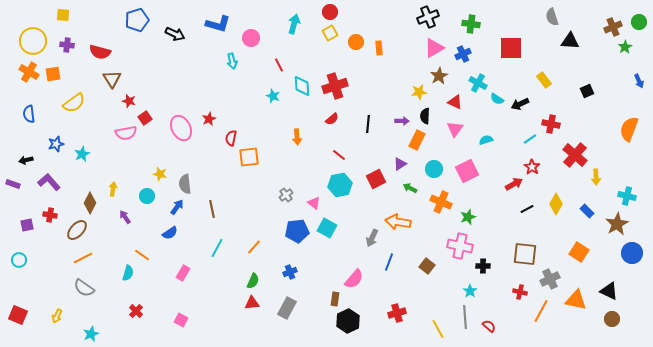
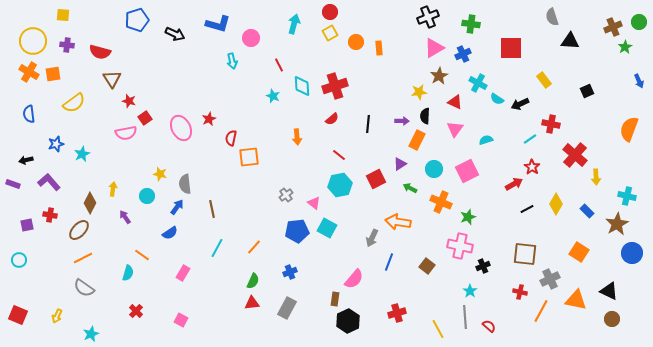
brown ellipse at (77, 230): moved 2 px right
black cross at (483, 266): rotated 24 degrees counterclockwise
